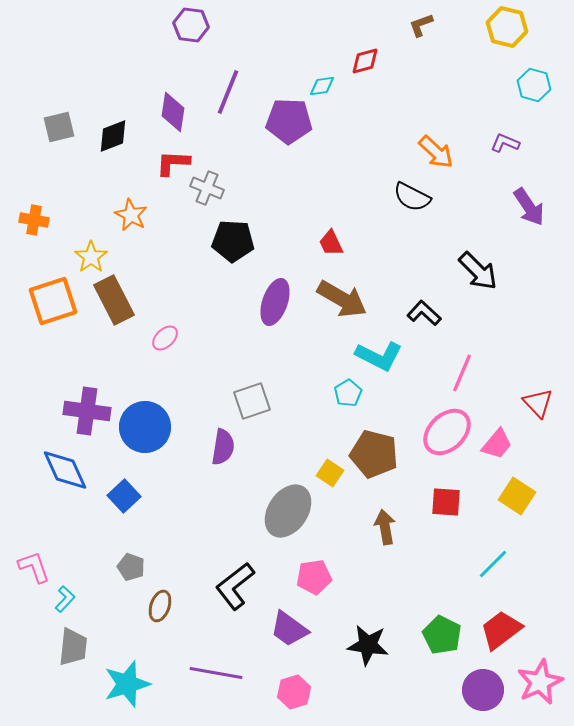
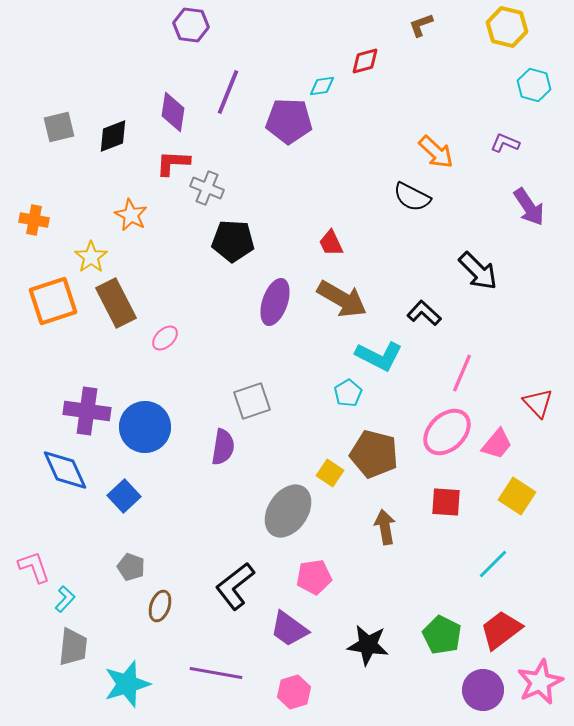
brown rectangle at (114, 300): moved 2 px right, 3 px down
